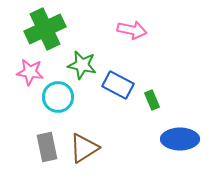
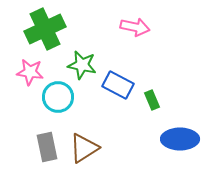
pink arrow: moved 3 px right, 3 px up
